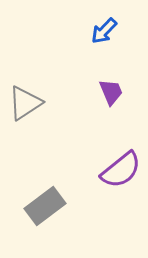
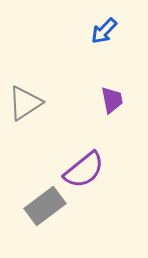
purple trapezoid: moved 1 px right, 8 px down; rotated 12 degrees clockwise
purple semicircle: moved 37 px left
